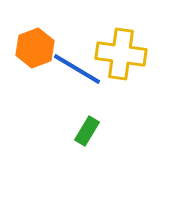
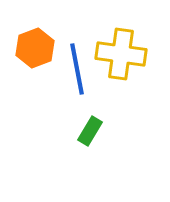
blue line: rotated 48 degrees clockwise
green rectangle: moved 3 px right
